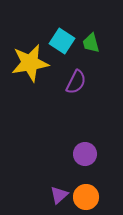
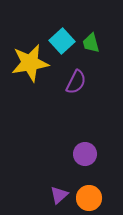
cyan square: rotated 15 degrees clockwise
orange circle: moved 3 px right, 1 px down
